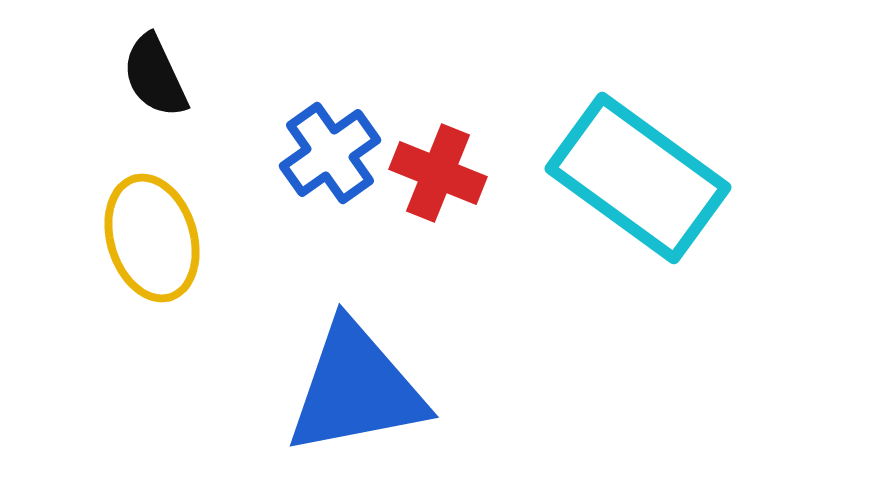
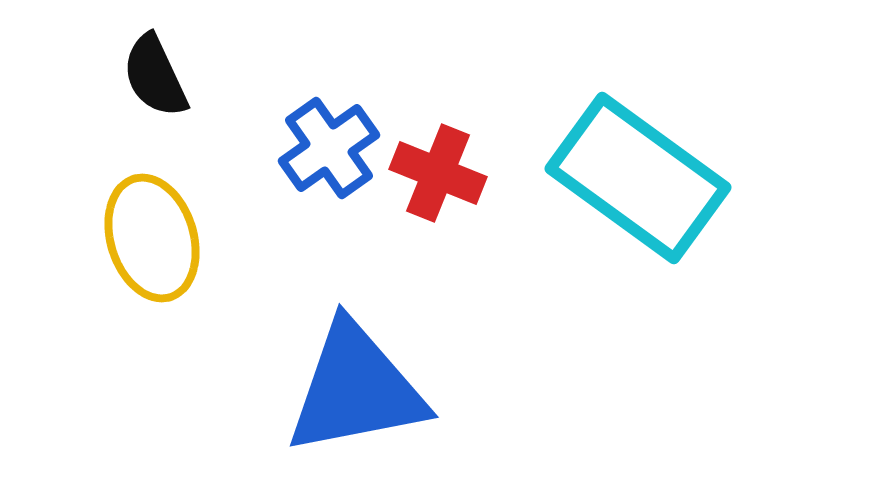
blue cross: moved 1 px left, 5 px up
